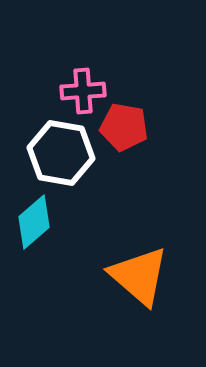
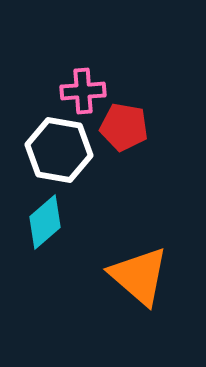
white hexagon: moved 2 px left, 3 px up
cyan diamond: moved 11 px right
